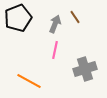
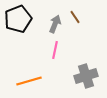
black pentagon: moved 1 px down
gray cross: moved 1 px right, 7 px down
orange line: rotated 45 degrees counterclockwise
